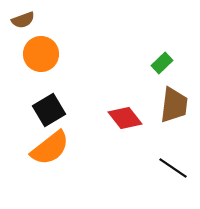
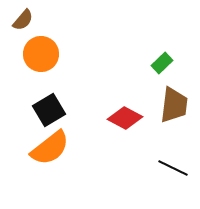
brown semicircle: rotated 30 degrees counterclockwise
red diamond: rotated 24 degrees counterclockwise
black line: rotated 8 degrees counterclockwise
